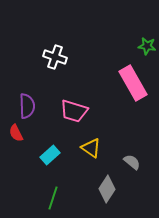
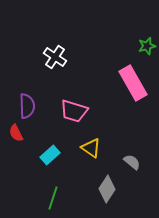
green star: rotated 24 degrees counterclockwise
white cross: rotated 15 degrees clockwise
